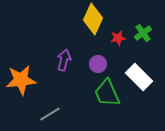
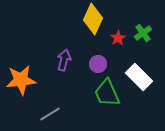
red star: rotated 21 degrees counterclockwise
